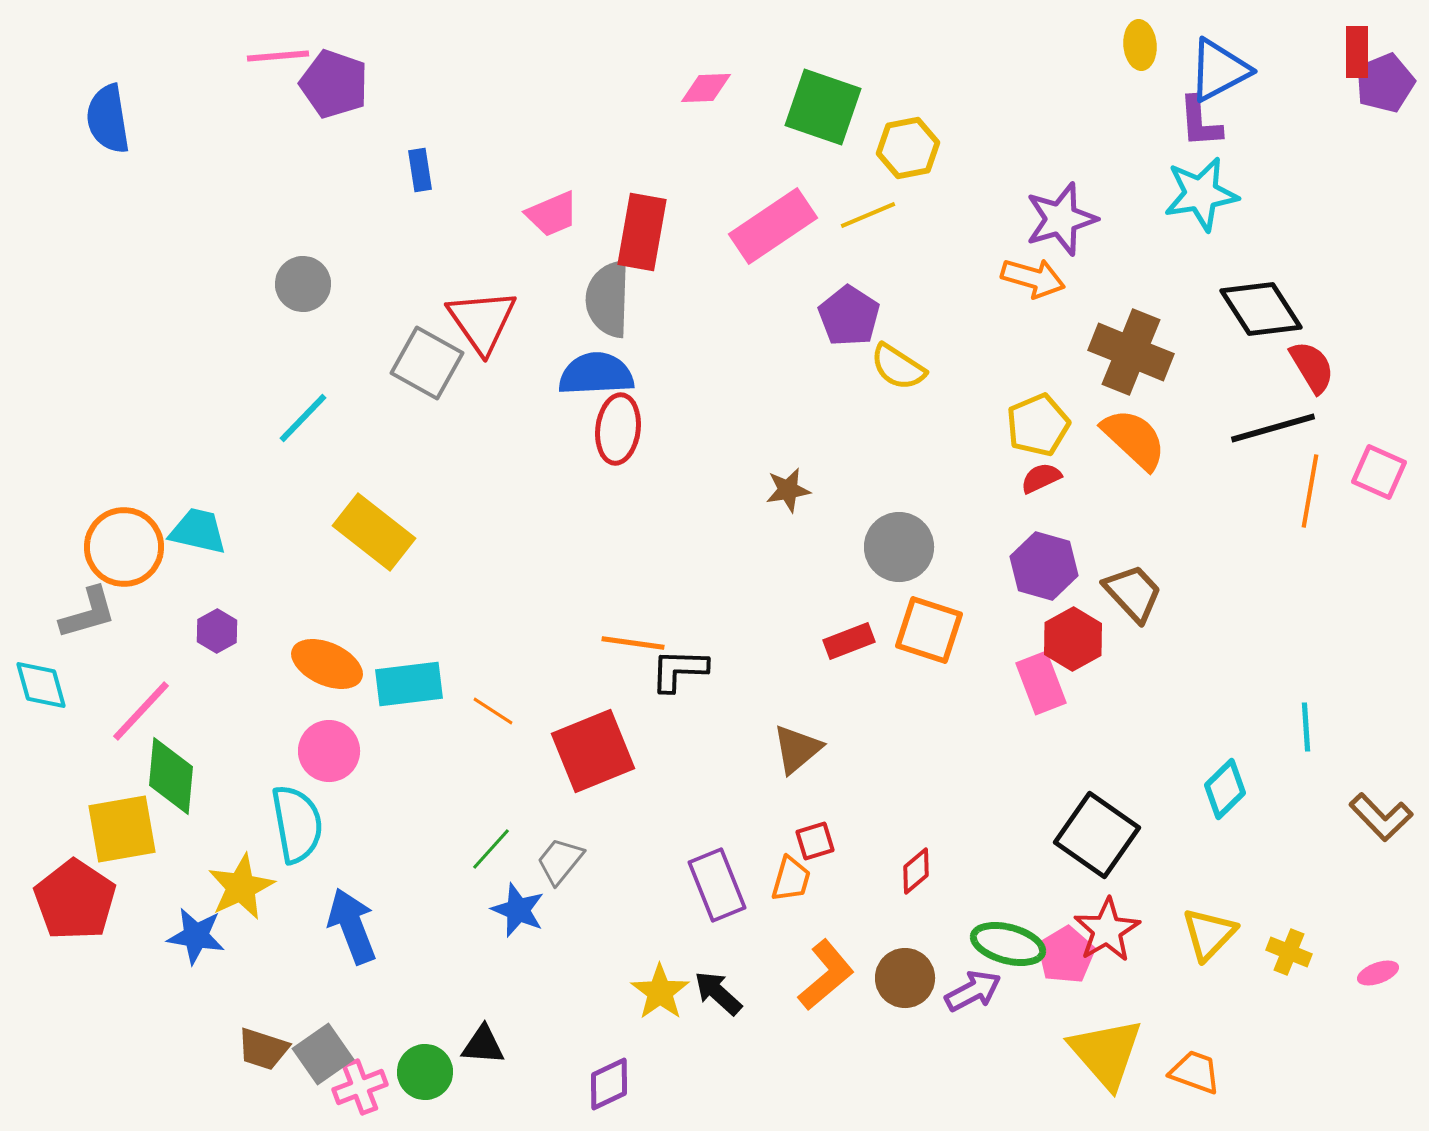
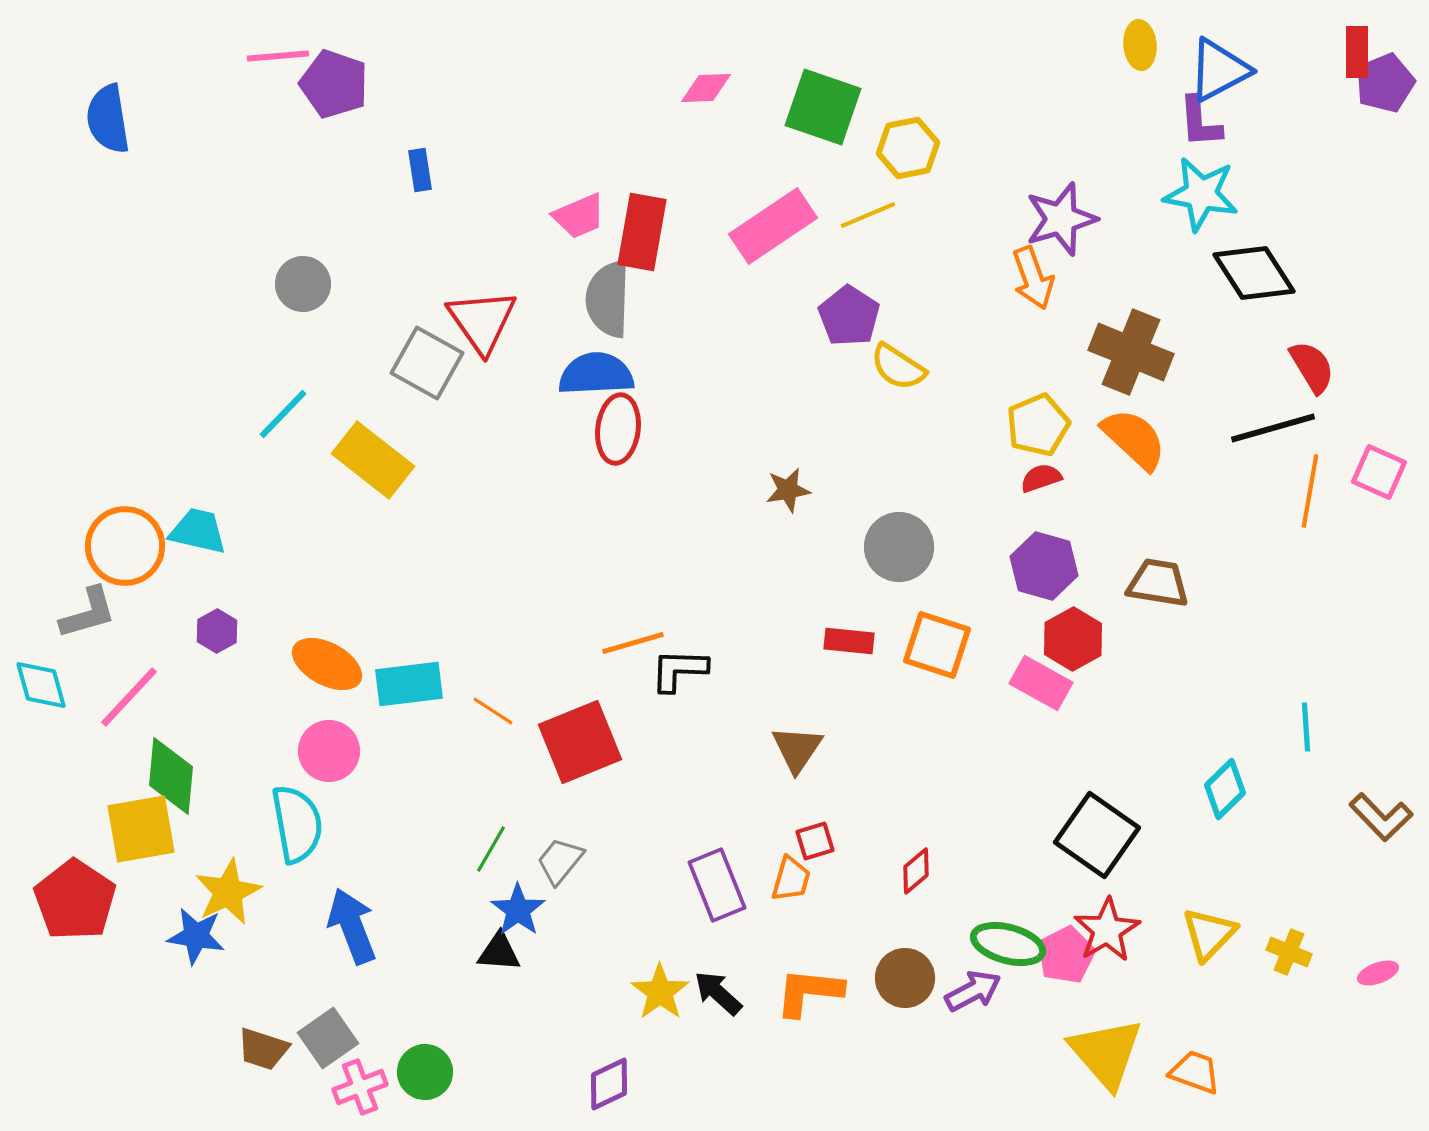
cyan star at (1201, 194): rotated 20 degrees clockwise
pink trapezoid at (552, 214): moved 27 px right, 2 px down
orange arrow at (1033, 278): rotated 54 degrees clockwise
black diamond at (1261, 309): moved 7 px left, 36 px up
cyan line at (303, 418): moved 20 px left, 4 px up
red semicircle at (1041, 478): rotated 6 degrees clockwise
yellow rectangle at (374, 532): moved 1 px left, 72 px up
orange circle at (124, 547): moved 1 px right, 1 px up
brown trapezoid at (1133, 593): moved 25 px right, 10 px up; rotated 38 degrees counterclockwise
orange square at (929, 630): moved 8 px right, 15 px down
red rectangle at (849, 641): rotated 27 degrees clockwise
orange line at (633, 643): rotated 24 degrees counterclockwise
orange ellipse at (327, 664): rotated 4 degrees clockwise
pink rectangle at (1041, 683): rotated 40 degrees counterclockwise
pink line at (141, 711): moved 12 px left, 14 px up
brown triangle at (797, 749): rotated 16 degrees counterclockwise
red square at (593, 751): moved 13 px left, 9 px up
yellow square at (122, 829): moved 19 px right
green line at (491, 849): rotated 12 degrees counterclockwise
yellow star at (241, 887): moved 13 px left, 5 px down
blue star at (518, 910): rotated 14 degrees clockwise
pink pentagon at (1066, 955): rotated 4 degrees clockwise
orange L-shape at (826, 975): moved 17 px left, 17 px down; rotated 134 degrees counterclockwise
black triangle at (483, 1045): moved 16 px right, 93 px up
gray square at (323, 1054): moved 5 px right, 16 px up
